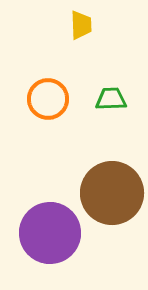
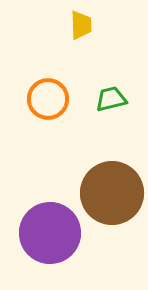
green trapezoid: rotated 12 degrees counterclockwise
